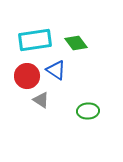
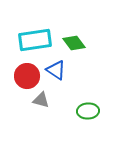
green diamond: moved 2 px left
gray triangle: rotated 18 degrees counterclockwise
